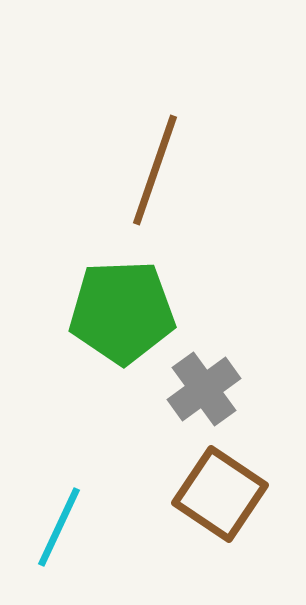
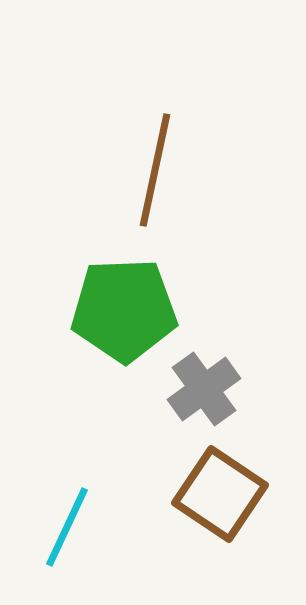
brown line: rotated 7 degrees counterclockwise
green pentagon: moved 2 px right, 2 px up
cyan line: moved 8 px right
